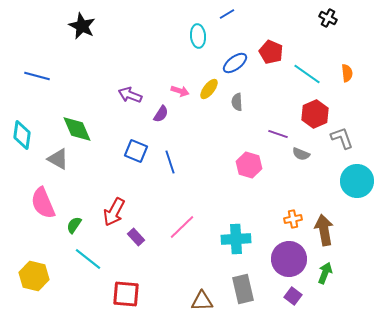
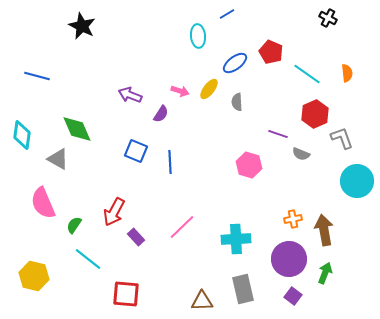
blue line at (170, 162): rotated 15 degrees clockwise
